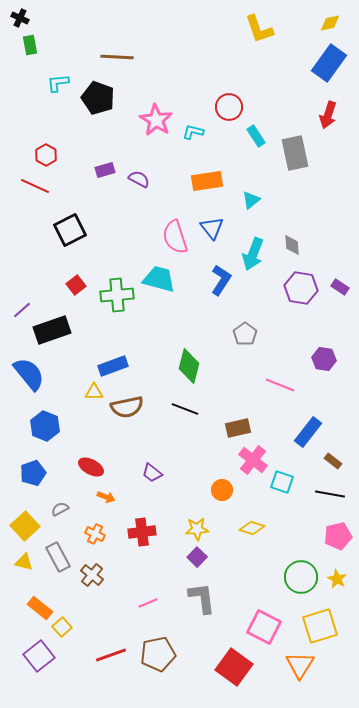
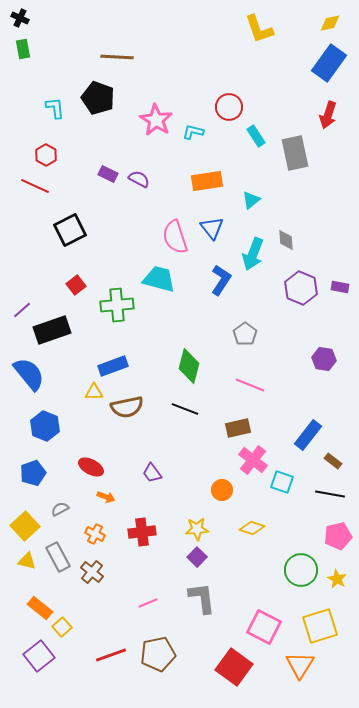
green rectangle at (30, 45): moved 7 px left, 4 px down
cyan L-shape at (58, 83): moved 3 px left, 25 px down; rotated 90 degrees clockwise
purple rectangle at (105, 170): moved 3 px right, 4 px down; rotated 42 degrees clockwise
gray diamond at (292, 245): moved 6 px left, 5 px up
purple rectangle at (340, 287): rotated 24 degrees counterclockwise
purple hexagon at (301, 288): rotated 12 degrees clockwise
green cross at (117, 295): moved 10 px down
pink line at (280, 385): moved 30 px left
blue rectangle at (308, 432): moved 3 px down
purple trapezoid at (152, 473): rotated 15 degrees clockwise
yellow triangle at (24, 562): moved 3 px right, 1 px up
brown cross at (92, 575): moved 3 px up
green circle at (301, 577): moved 7 px up
